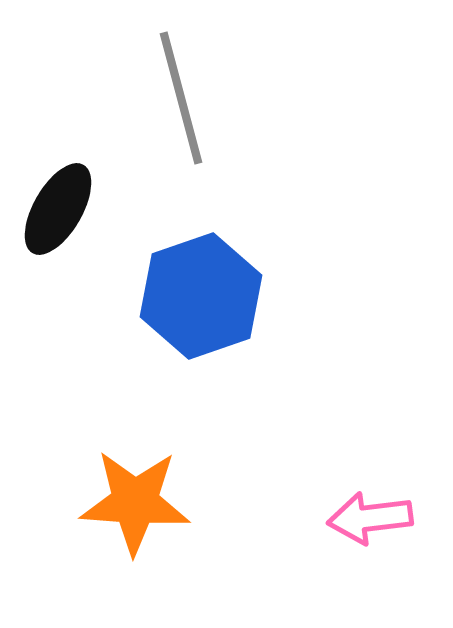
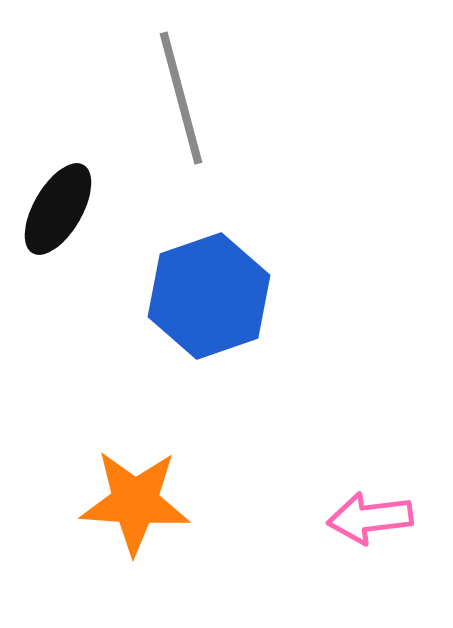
blue hexagon: moved 8 px right
